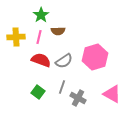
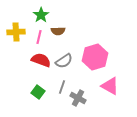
yellow cross: moved 5 px up
pink triangle: moved 2 px left, 8 px up
